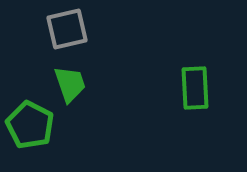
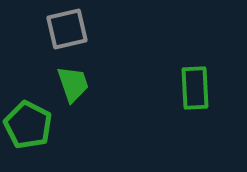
green trapezoid: moved 3 px right
green pentagon: moved 2 px left
